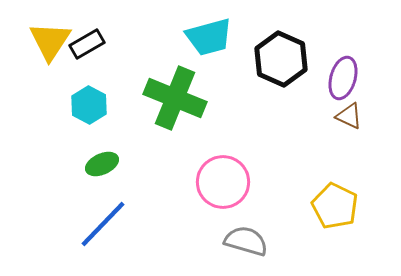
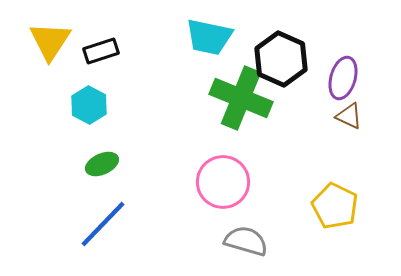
cyan trapezoid: rotated 27 degrees clockwise
black rectangle: moved 14 px right, 7 px down; rotated 12 degrees clockwise
green cross: moved 66 px right
